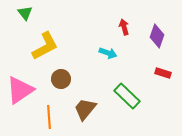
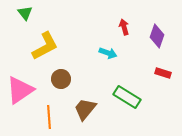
green rectangle: moved 1 px down; rotated 12 degrees counterclockwise
